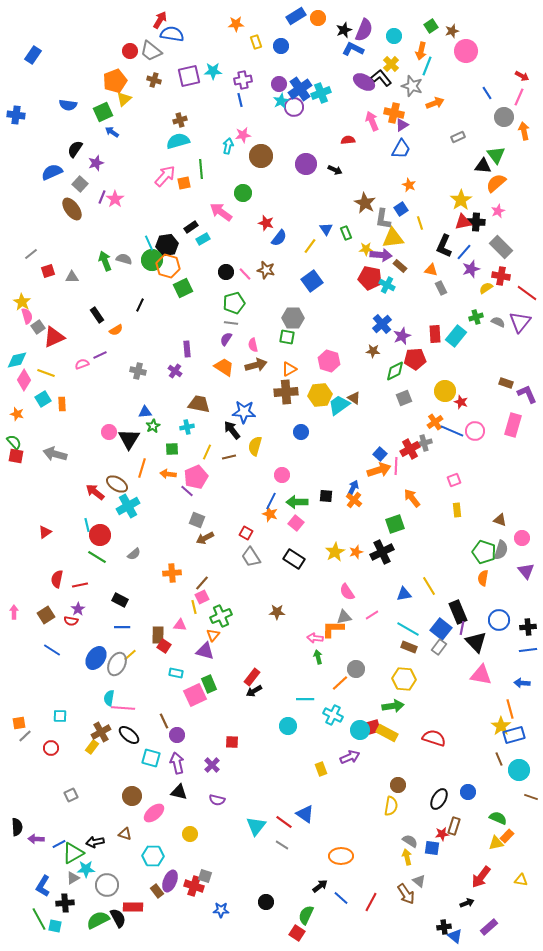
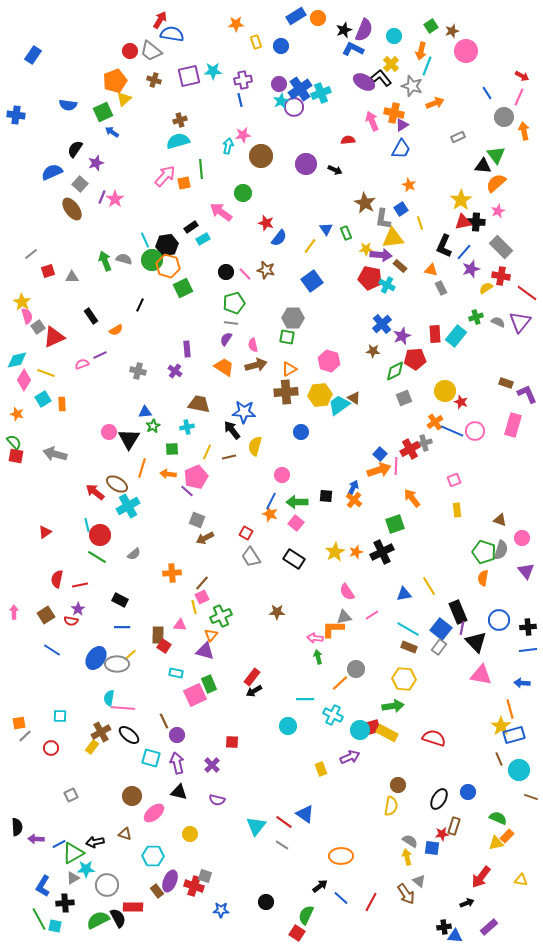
cyan line at (149, 243): moved 4 px left, 3 px up
black rectangle at (97, 315): moved 6 px left, 1 px down
orange triangle at (213, 635): moved 2 px left
gray ellipse at (117, 664): rotated 65 degrees clockwise
blue triangle at (455, 936): rotated 35 degrees counterclockwise
